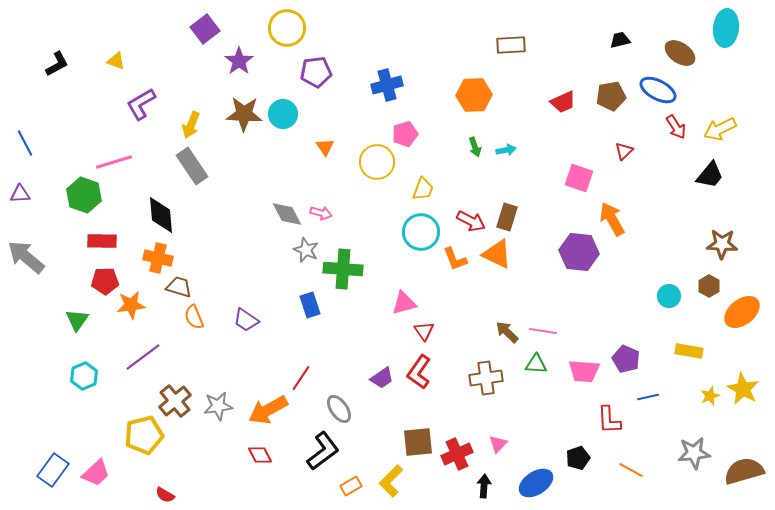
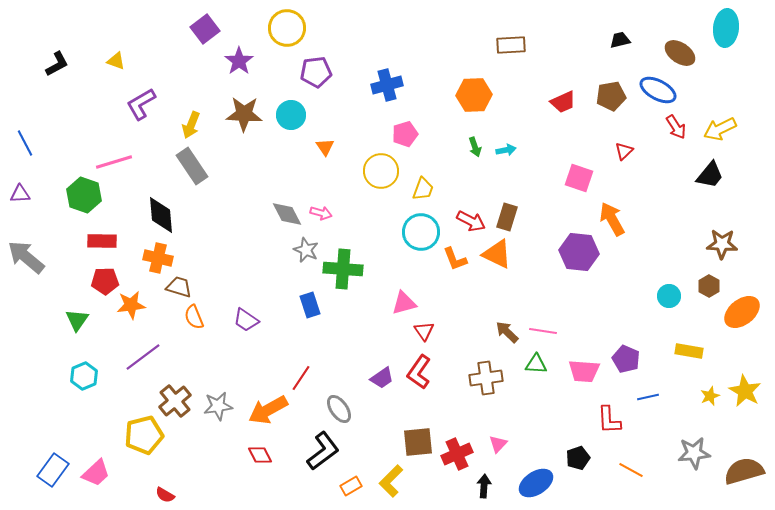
cyan circle at (283, 114): moved 8 px right, 1 px down
yellow circle at (377, 162): moved 4 px right, 9 px down
yellow star at (743, 389): moved 2 px right, 2 px down
